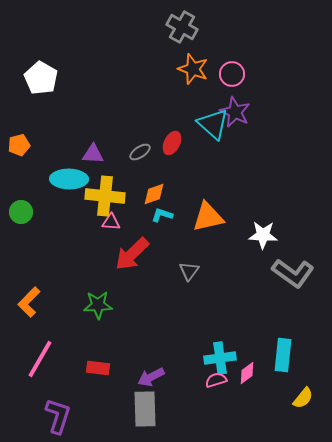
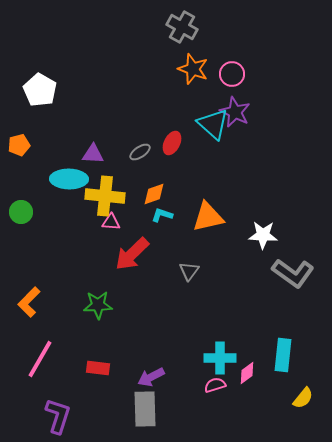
white pentagon: moved 1 px left, 12 px down
cyan cross: rotated 8 degrees clockwise
pink semicircle: moved 1 px left, 5 px down
